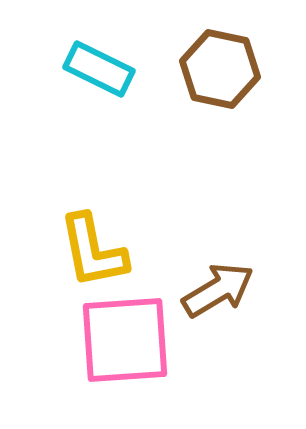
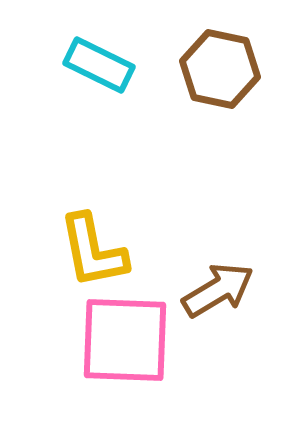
cyan rectangle: moved 4 px up
pink square: rotated 6 degrees clockwise
